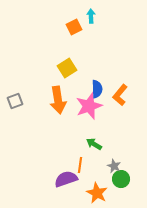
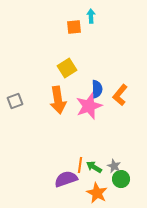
orange square: rotated 21 degrees clockwise
green arrow: moved 23 px down
